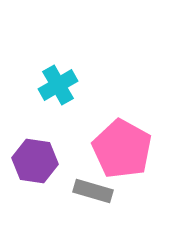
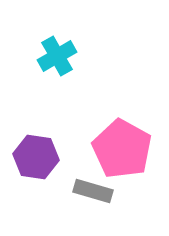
cyan cross: moved 1 px left, 29 px up
purple hexagon: moved 1 px right, 4 px up
